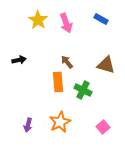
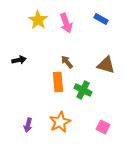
pink square: rotated 24 degrees counterclockwise
